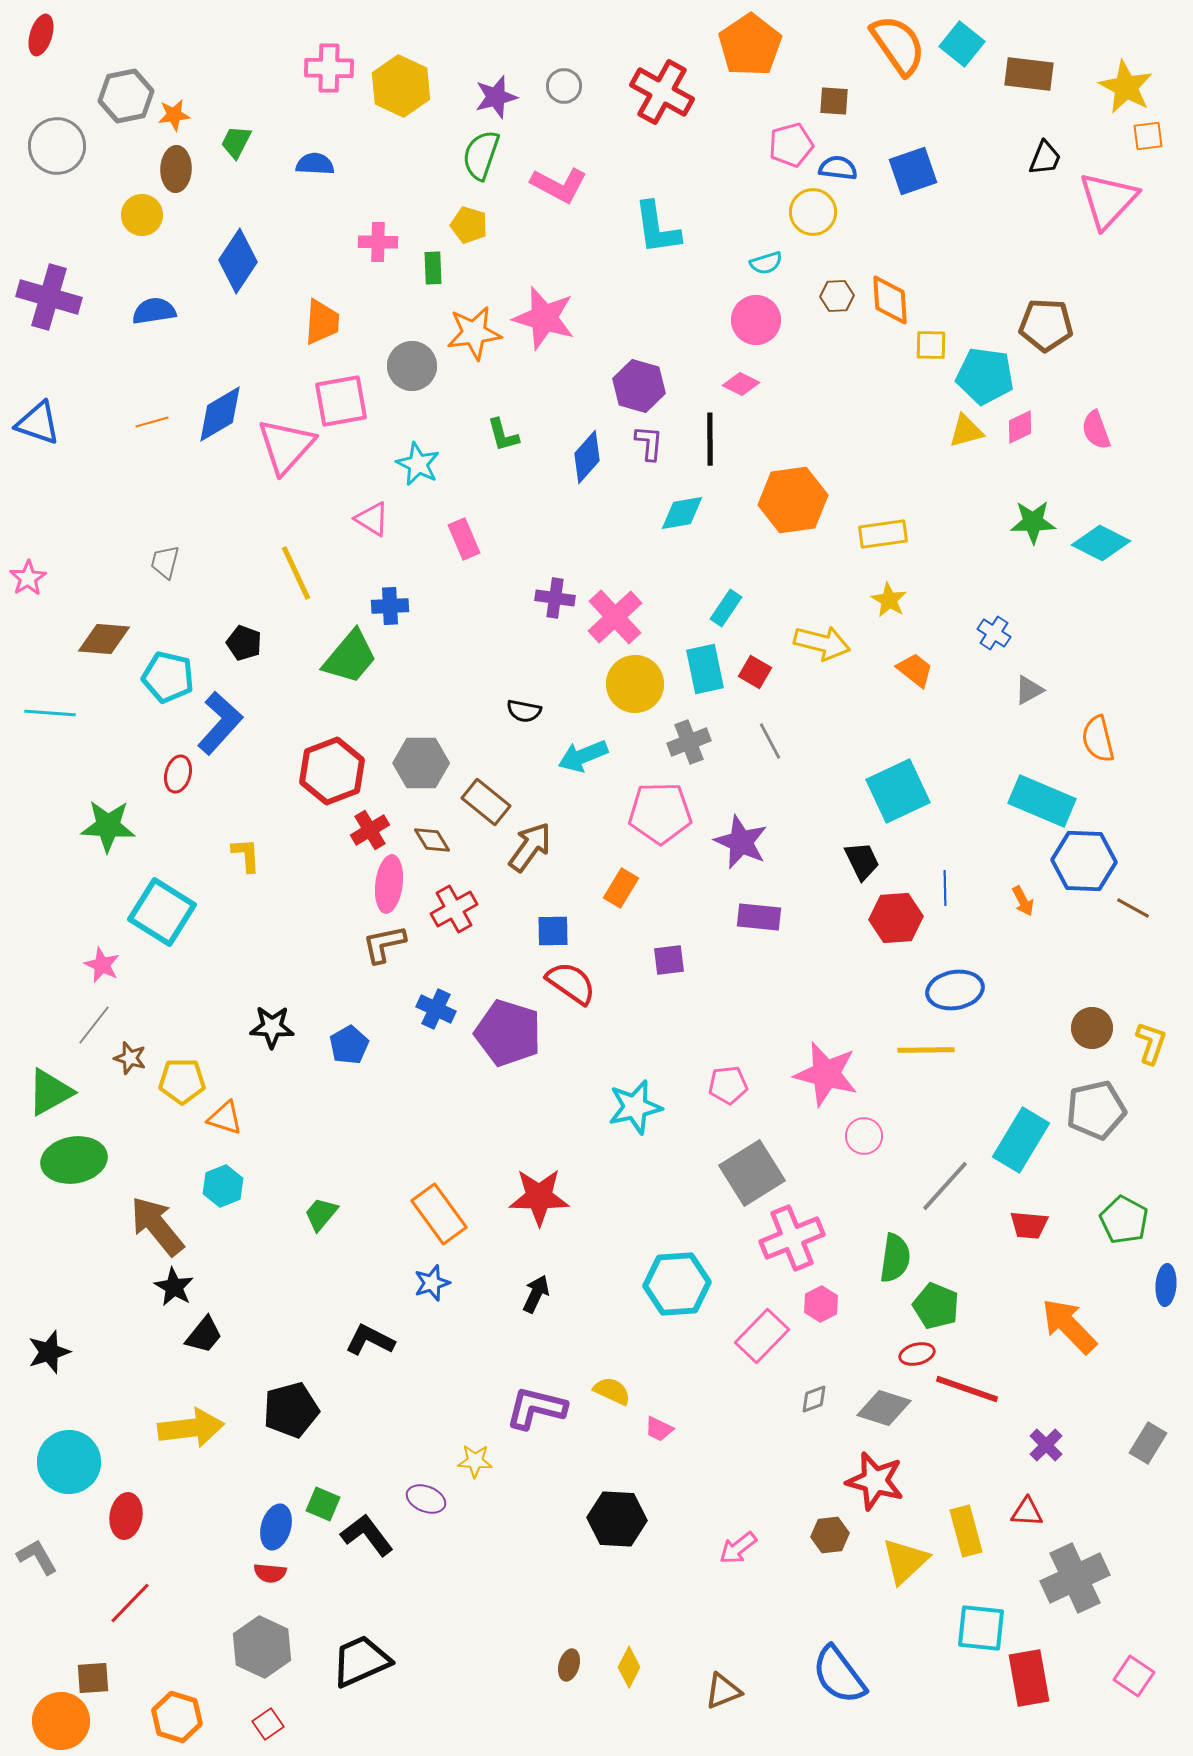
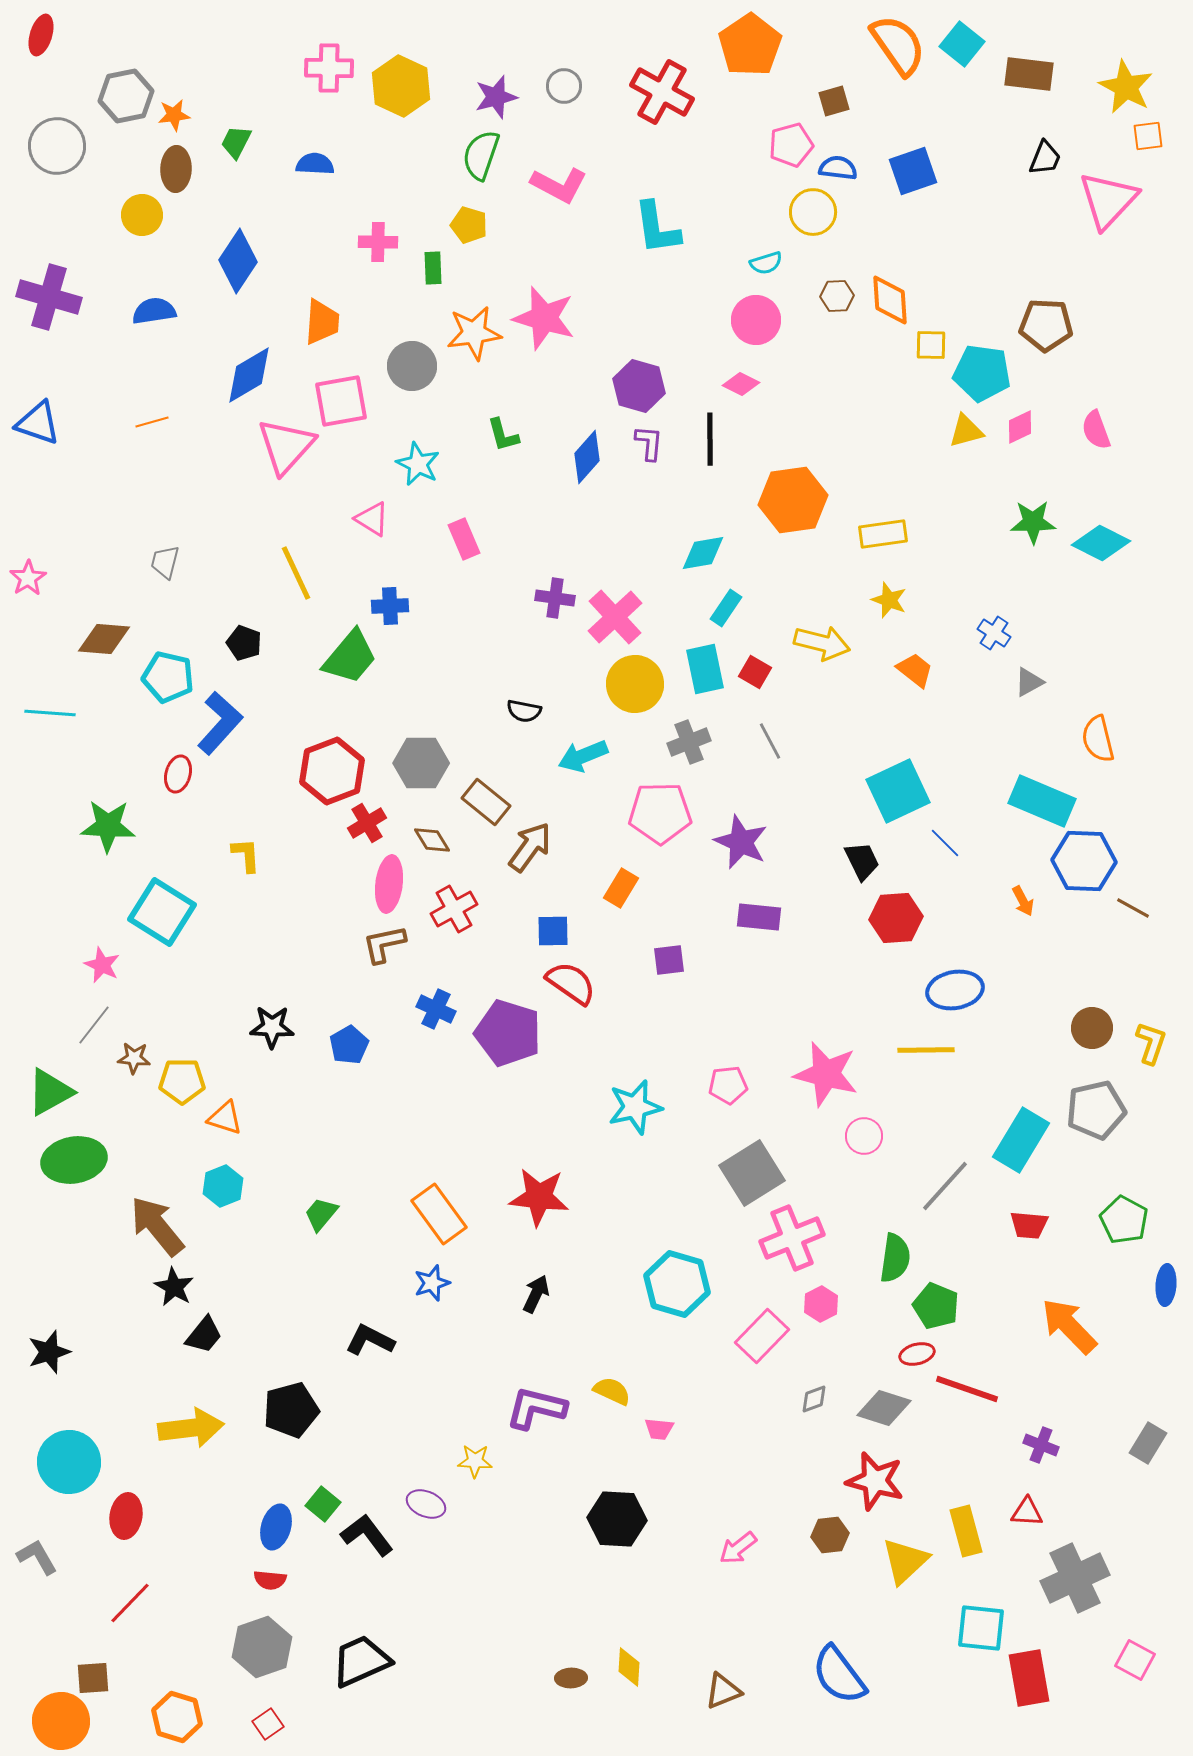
brown square at (834, 101): rotated 20 degrees counterclockwise
cyan pentagon at (985, 376): moved 3 px left, 3 px up
blue diamond at (220, 414): moved 29 px right, 39 px up
cyan diamond at (682, 513): moved 21 px right, 40 px down
yellow star at (889, 600): rotated 9 degrees counterclockwise
gray triangle at (1029, 690): moved 8 px up
red cross at (370, 830): moved 3 px left, 7 px up
blue line at (945, 888): moved 45 px up; rotated 44 degrees counterclockwise
brown star at (130, 1058): moved 4 px right; rotated 12 degrees counterclockwise
red star at (539, 1197): rotated 6 degrees clockwise
cyan hexagon at (677, 1284): rotated 20 degrees clockwise
pink trapezoid at (659, 1429): rotated 20 degrees counterclockwise
purple cross at (1046, 1445): moved 5 px left; rotated 24 degrees counterclockwise
purple ellipse at (426, 1499): moved 5 px down
green square at (323, 1504): rotated 16 degrees clockwise
red semicircle at (270, 1573): moved 7 px down
gray hexagon at (262, 1647): rotated 16 degrees clockwise
brown ellipse at (569, 1665): moved 2 px right, 13 px down; rotated 72 degrees clockwise
yellow diamond at (629, 1667): rotated 24 degrees counterclockwise
pink square at (1134, 1676): moved 1 px right, 16 px up; rotated 6 degrees counterclockwise
